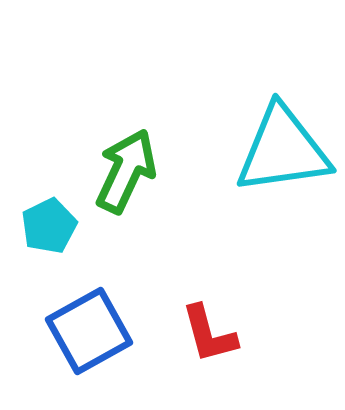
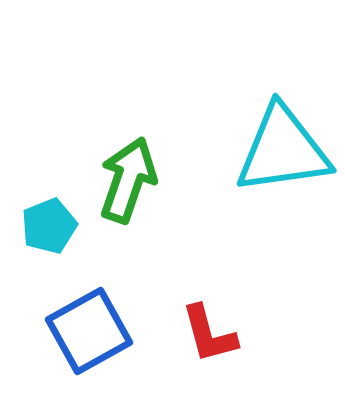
green arrow: moved 2 px right, 9 px down; rotated 6 degrees counterclockwise
cyan pentagon: rotated 4 degrees clockwise
